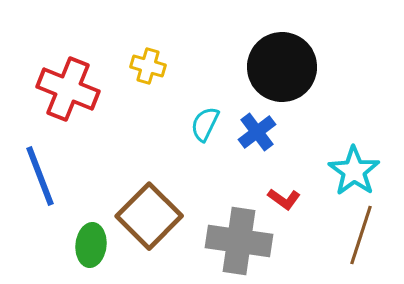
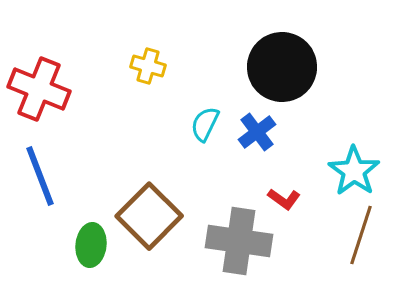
red cross: moved 29 px left
